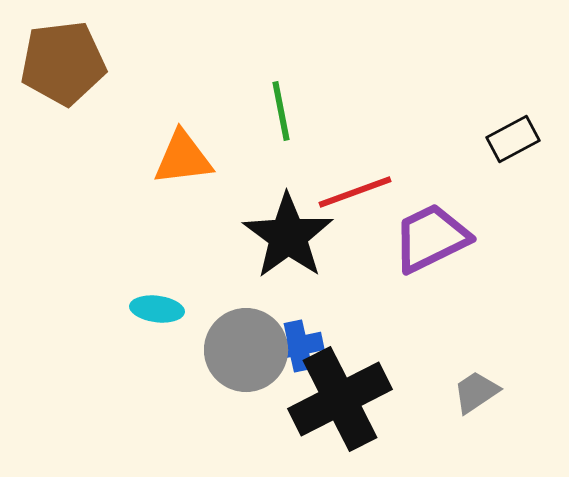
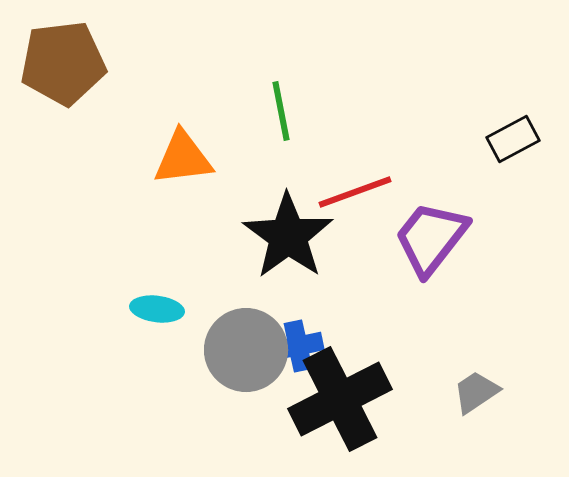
purple trapezoid: rotated 26 degrees counterclockwise
